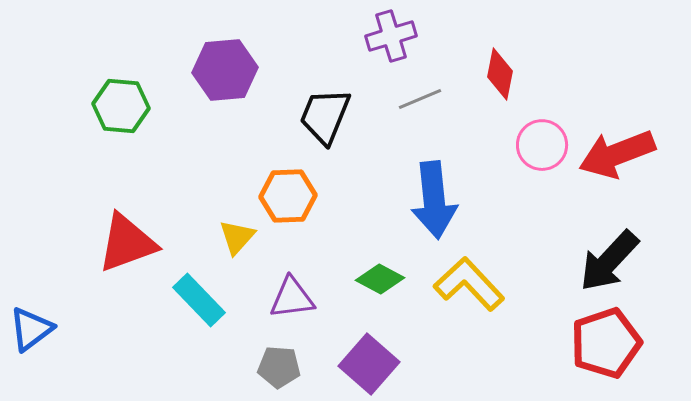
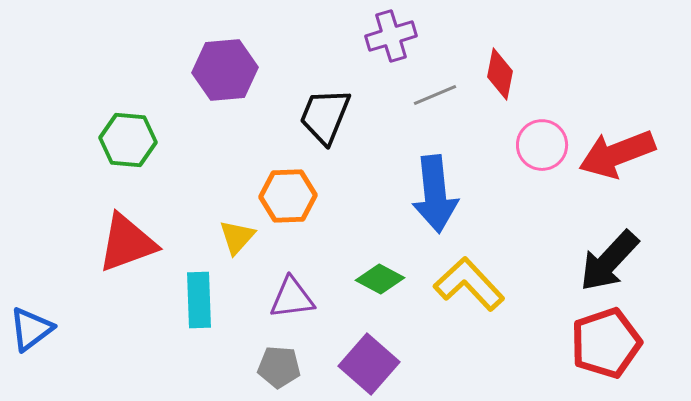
gray line: moved 15 px right, 4 px up
green hexagon: moved 7 px right, 34 px down
blue arrow: moved 1 px right, 6 px up
cyan rectangle: rotated 42 degrees clockwise
